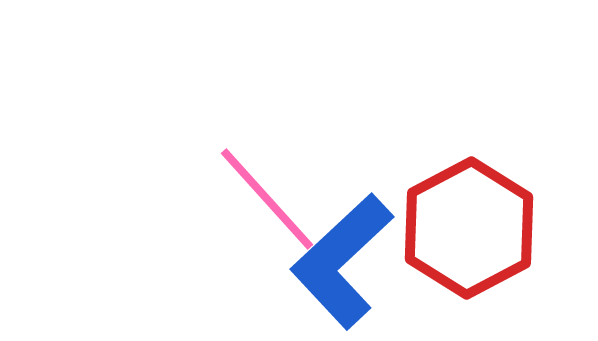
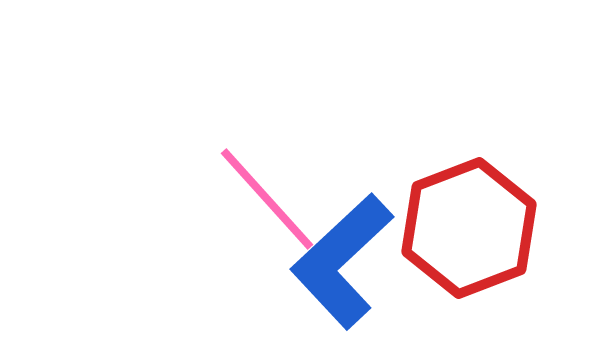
red hexagon: rotated 7 degrees clockwise
